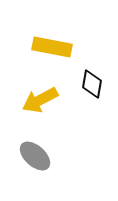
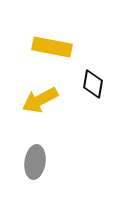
black diamond: moved 1 px right
gray ellipse: moved 6 px down; rotated 56 degrees clockwise
